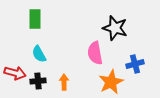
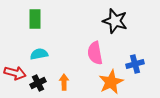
black star: moved 7 px up
cyan semicircle: rotated 108 degrees clockwise
black cross: moved 2 px down; rotated 21 degrees counterclockwise
